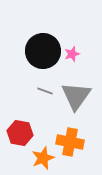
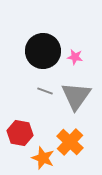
pink star: moved 3 px right, 3 px down; rotated 28 degrees clockwise
orange cross: rotated 32 degrees clockwise
orange star: rotated 30 degrees counterclockwise
